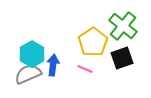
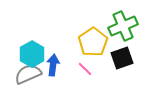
green cross: rotated 28 degrees clockwise
pink line: rotated 21 degrees clockwise
